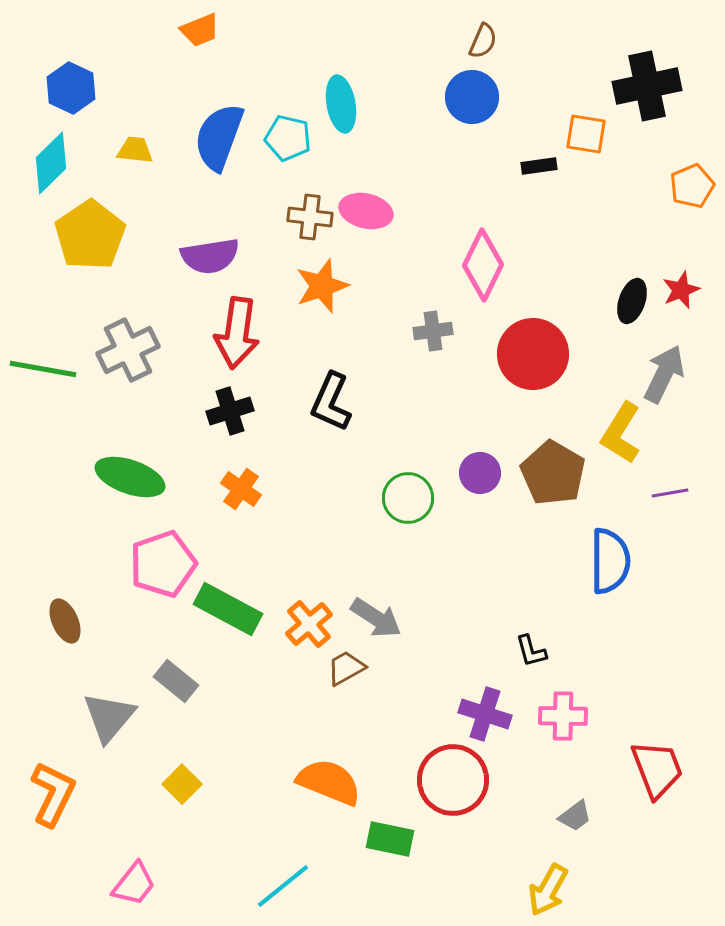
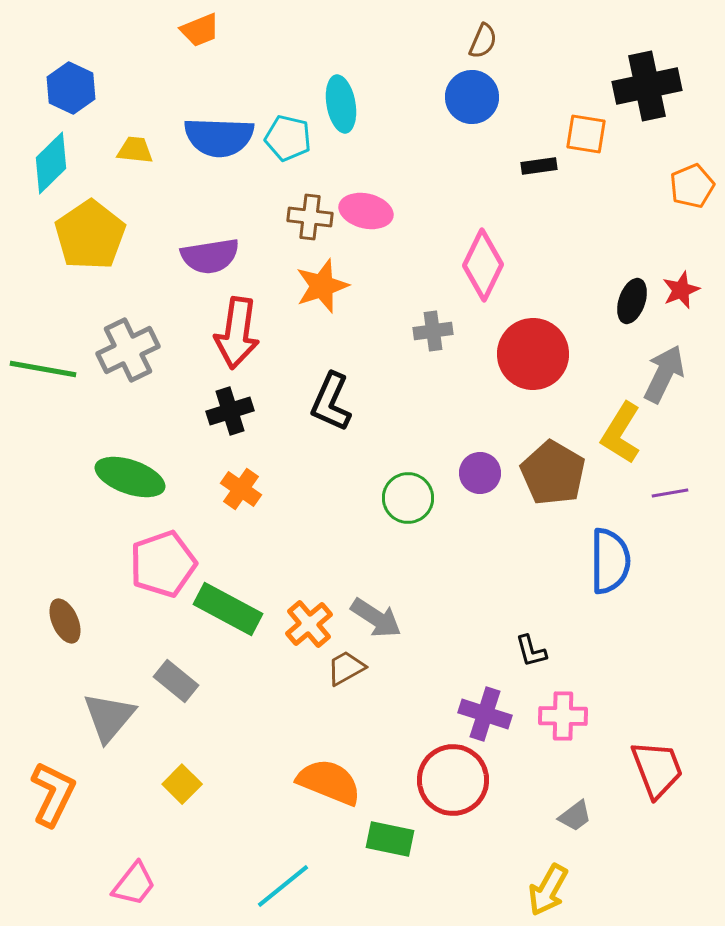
blue semicircle at (219, 137): rotated 108 degrees counterclockwise
